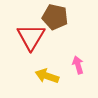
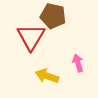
brown pentagon: moved 2 px left, 1 px up
pink arrow: moved 2 px up
